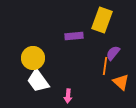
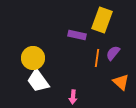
purple rectangle: moved 3 px right, 1 px up; rotated 18 degrees clockwise
orange line: moved 8 px left, 8 px up
pink arrow: moved 5 px right, 1 px down
